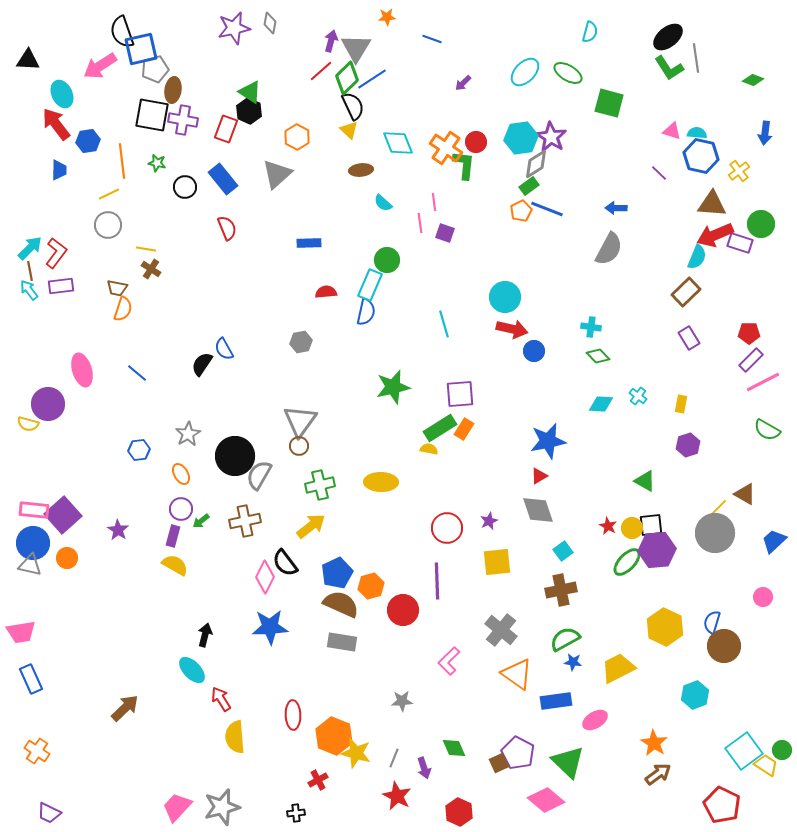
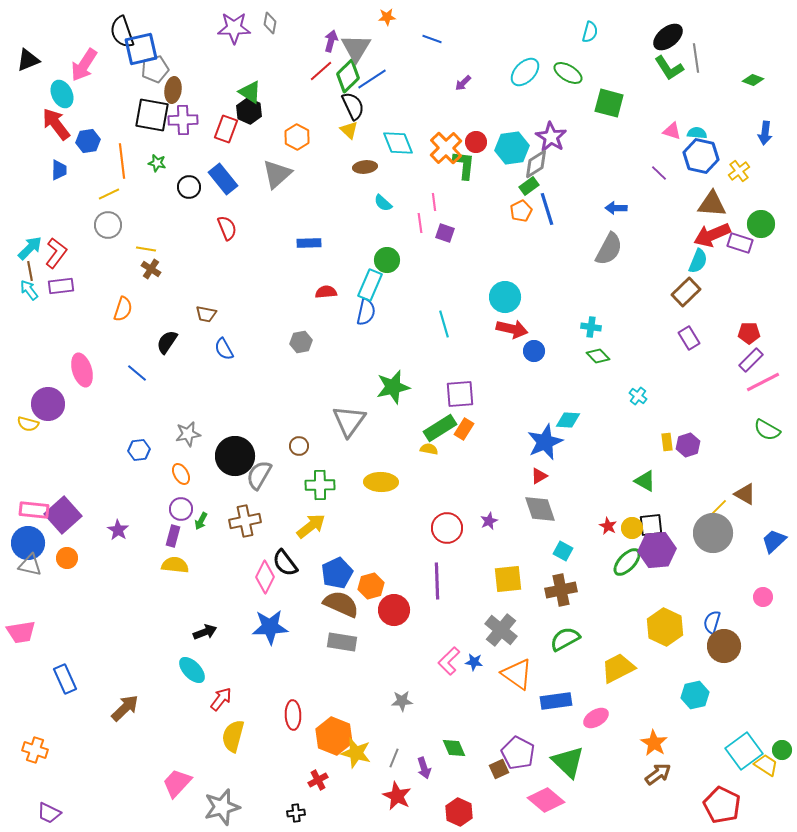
purple star at (234, 28): rotated 12 degrees clockwise
black triangle at (28, 60): rotated 25 degrees counterclockwise
pink arrow at (100, 66): moved 16 px left, 1 px up; rotated 24 degrees counterclockwise
green diamond at (347, 78): moved 1 px right, 2 px up
purple cross at (183, 120): rotated 12 degrees counterclockwise
cyan hexagon at (521, 138): moved 9 px left, 10 px down
orange cross at (446, 148): rotated 12 degrees clockwise
brown ellipse at (361, 170): moved 4 px right, 3 px up
black circle at (185, 187): moved 4 px right
blue line at (547, 209): rotated 52 degrees clockwise
red arrow at (715, 235): moved 3 px left
cyan semicircle at (697, 257): moved 1 px right, 4 px down
brown trapezoid at (117, 288): moved 89 px right, 26 px down
black semicircle at (202, 364): moved 35 px left, 22 px up
cyan diamond at (601, 404): moved 33 px left, 16 px down
yellow rectangle at (681, 404): moved 14 px left, 38 px down; rotated 18 degrees counterclockwise
gray triangle at (300, 421): moved 49 px right
gray star at (188, 434): rotated 20 degrees clockwise
blue star at (548, 441): moved 3 px left, 1 px down; rotated 12 degrees counterclockwise
green cross at (320, 485): rotated 12 degrees clockwise
gray diamond at (538, 510): moved 2 px right, 1 px up
green arrow at (201, 521): rotated 24 degrees counterclockwise
gray circle at (715, 533): moved 2 px left
blue circle at (33, 543): moved 5 px left
cyan square at (563, 551): rotated 24 degrees counterclockwise
yellow square at (497, 562): moved 11 px right, 17 px down
yellow semicircle at (175, 565): rotated 24 degrees counterclockwise
red circle at (403, 610): moved 9 px left
black arrow at (205, 635): moved 3 px up; rotated 55 degrees clockwise
blue star at (573, 662): moved 99 px left
blue rectangle at (31, 679): moved 34 px right
cyan hexagon at (695, 695): rotated 8 degrees clockwise
red arrow at (221, 699): rotated 70 degrees clockwise
pink ellipse at (595, 720): moved 1 px right, 2 px up
yellow semicircle at (235, 737): moved 2 px left, 1 px up; rotated 20 degrees clockwise
orange cross at (37, 751): moved 2 px left, 1 px up; rotated 15 degrees counterclockwise
brown square at (499, 763): moved 6 px down
pink trapezoid at (177, 807): moved 24 px up
